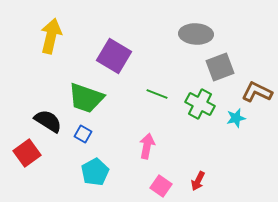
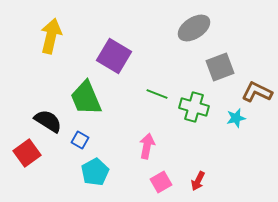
gray ellipse: moved 2 px left, 6 px up; rotated 36 degrees counterclockwise
green trapezoid: rotated 48 degrees clockwise
green cross: moved 6 px left, 3 px down; rotated 12 degrees counterclockwise
blue square: moved 3 px left, 6 px down
pink square: moved 4 px up; rotated 25 degrees clockwise
